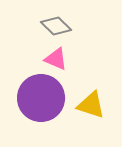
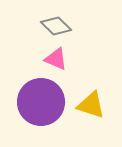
purple circle: moved 4 px down
